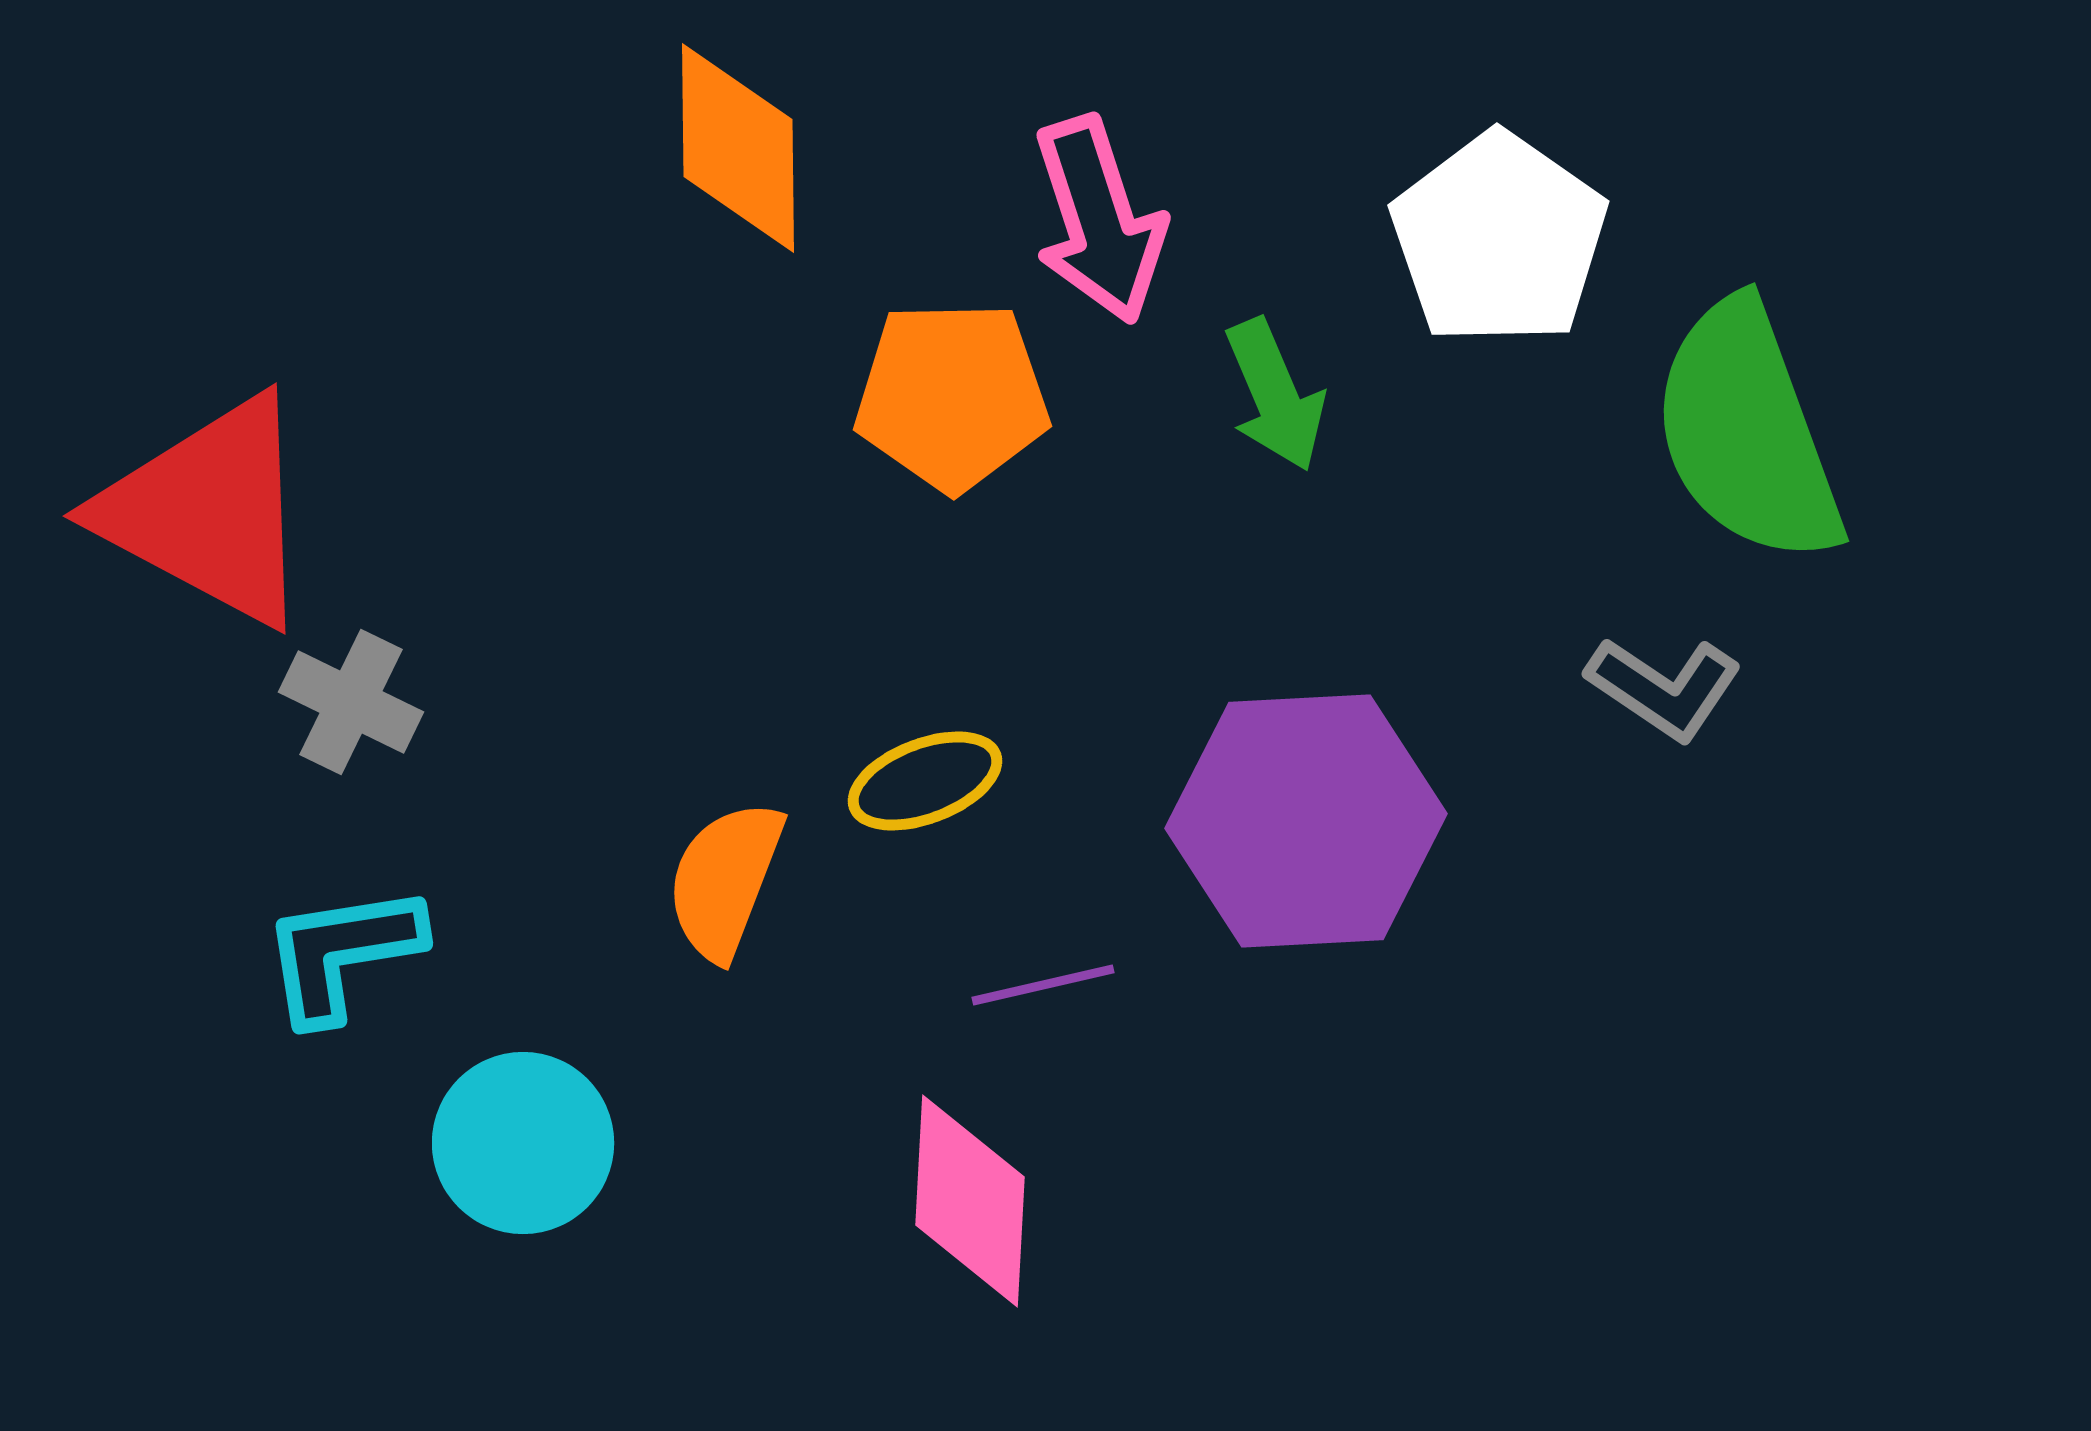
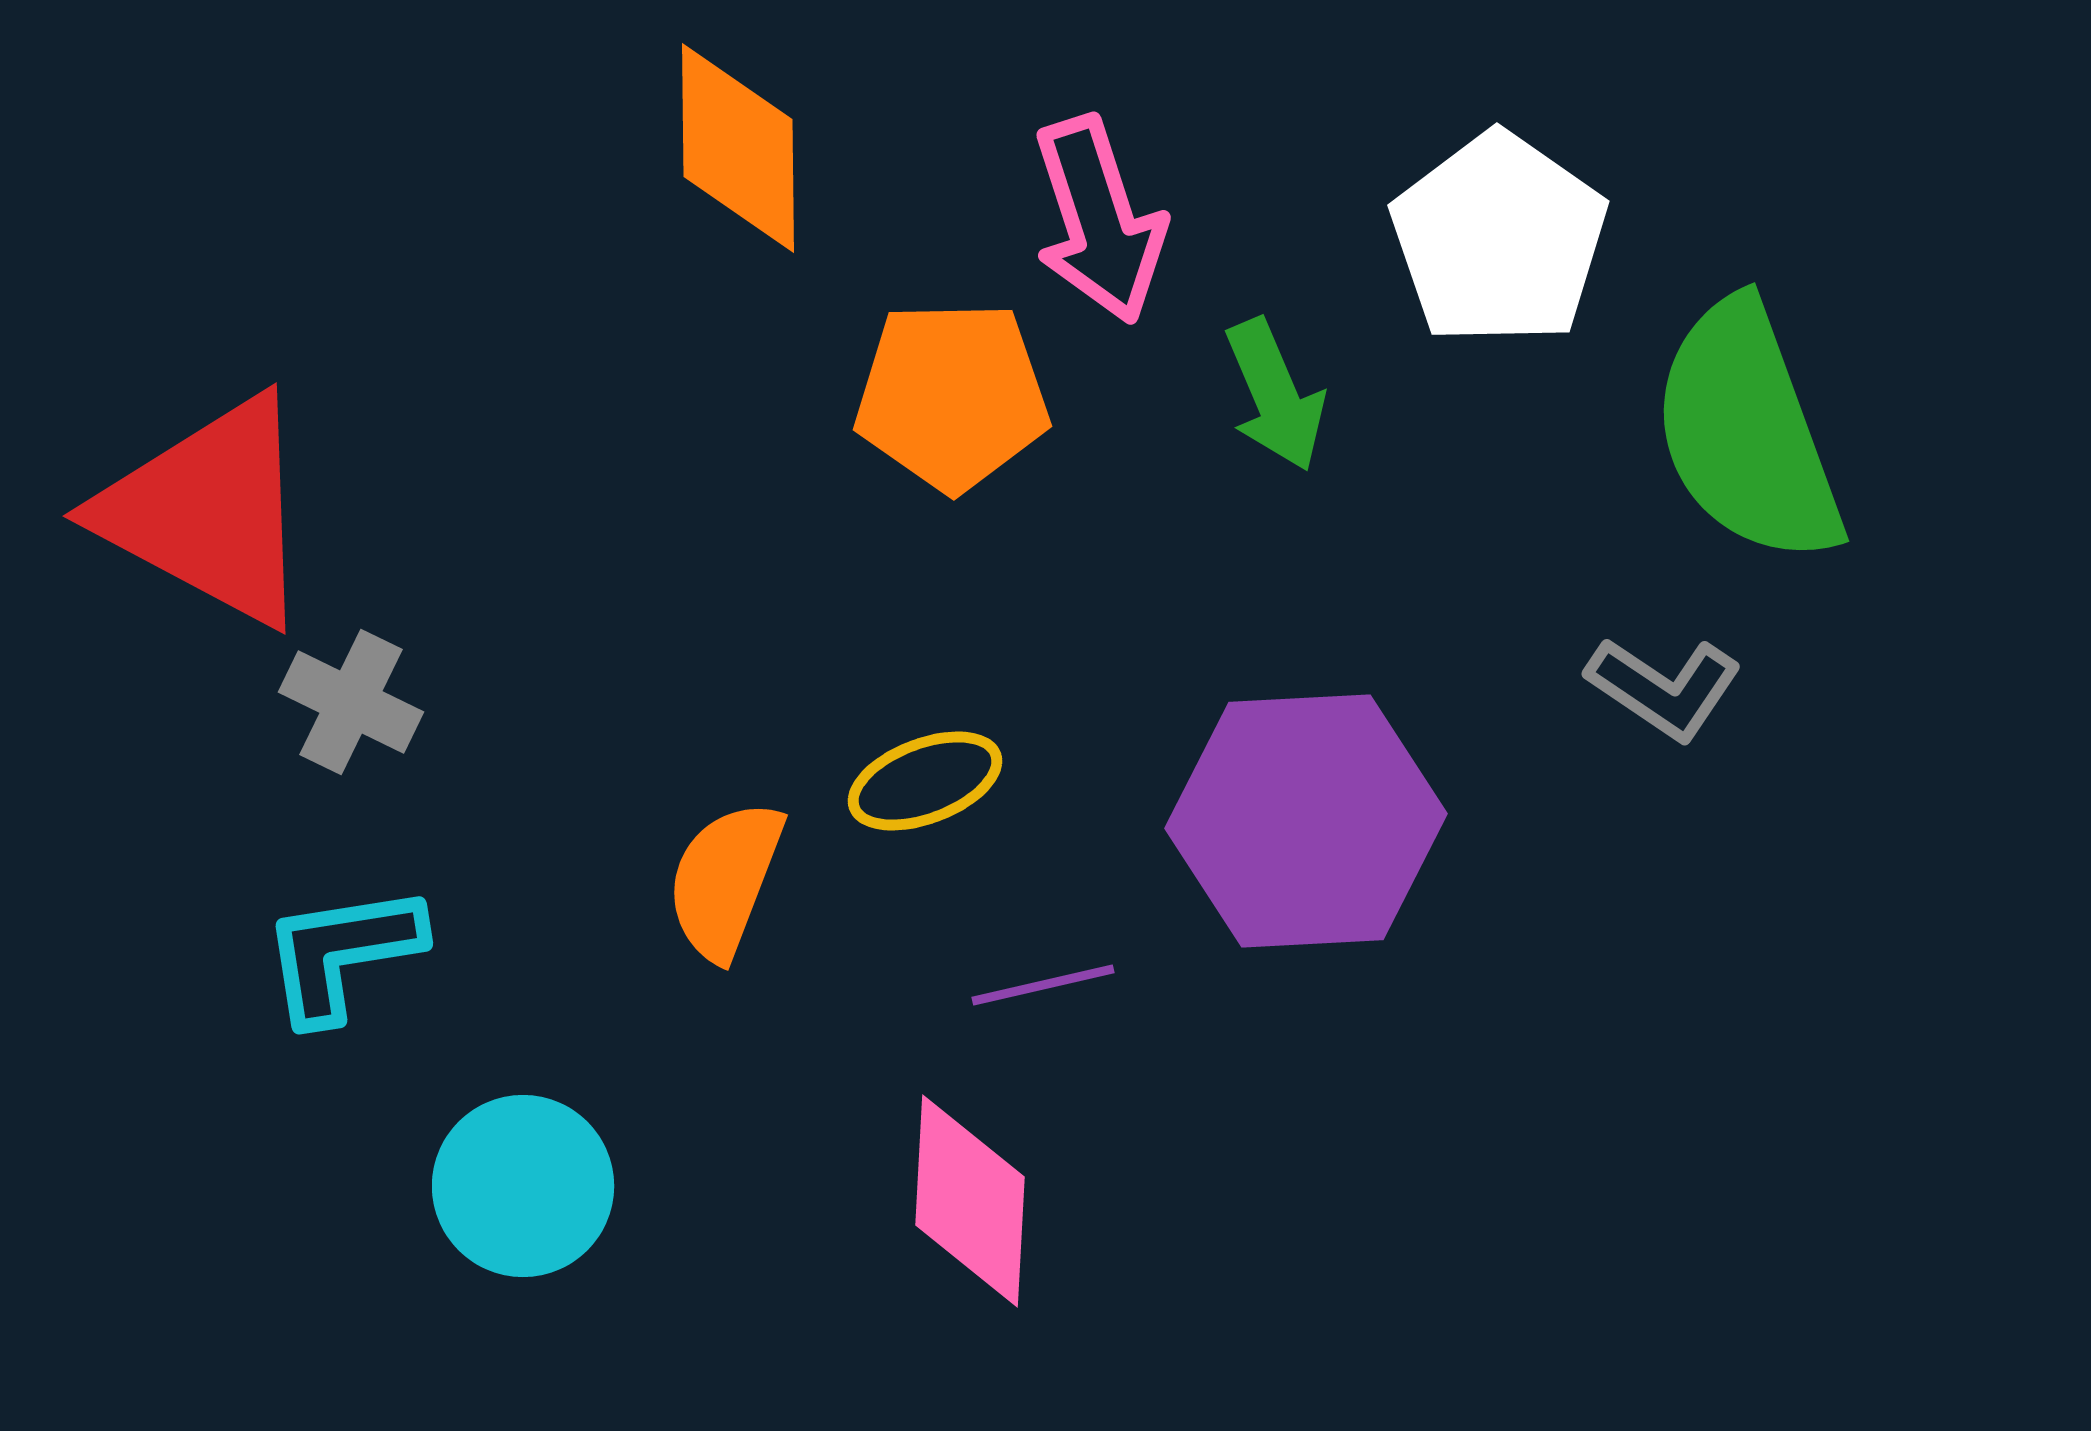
cyan circle: moved 43 px down
